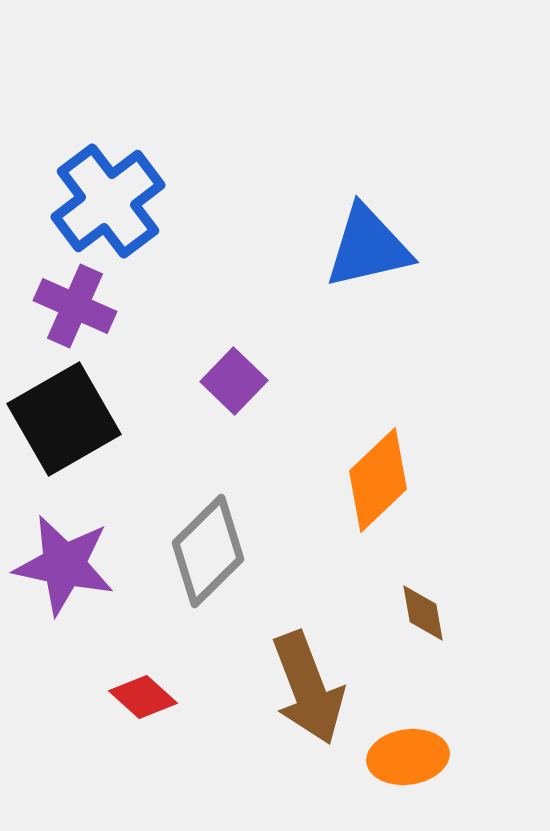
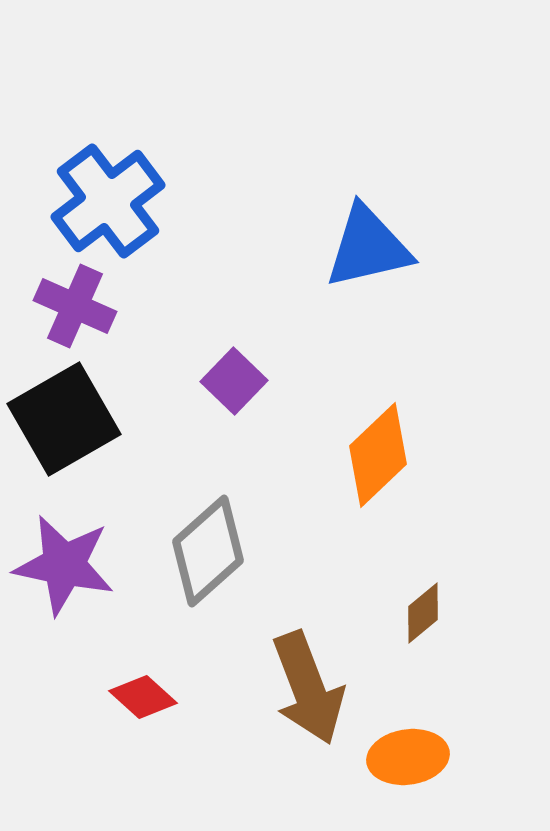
orange diamond: moved 25 px up
gray diamond: rotated 3 degrees clockwise
brown diamond: rotated 60 degrees clockwise
